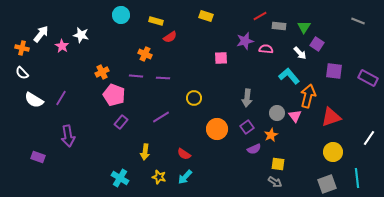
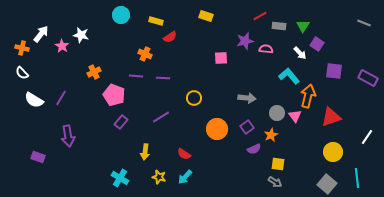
gray line at (358, 21): moved 6 px right, 2 px down
green triangle at (304, 27): moved 1 px left, 1 px up
orange cross at (102, 72): moved 8 px left
gray arrow at (247, 98): rotated 90 degrees counterclockwise
white line at (369, 138): moved 2 px left, 1 px up
gray square at (327, 184): rotated 30 degrees counterclockwise
